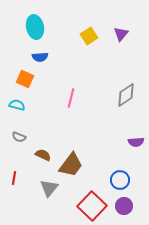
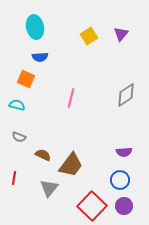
orange square: moved 1 px right
purple semicircle: moved 12 px left, 10 px down
